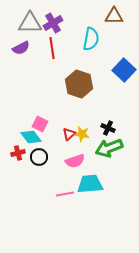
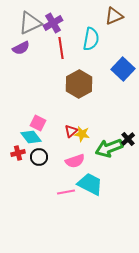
brown triangle: rotated 24 degrees counterclockwise
gray triangle: rotated 25 degrees counterclockwise
red line: moved 9 px right
blue square: moved 1 px left, 1 px up
brown hexagon: rotated 12 degrees clockwise
pink square: moved 2 px left, 1 px up
black cross: moved 20 px right, 11 px down; rotated 24 degrees clockwise
red triangle: moved 2 px right, 3 px up
cyan trapezoid: rotated 32 degrees clockwise
pink line: moved 1 px right, 2 px up
